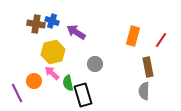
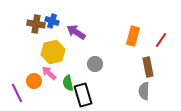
pink arrow: moved 3 px left
